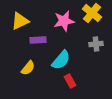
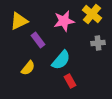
yellow cross: moved 1 px down
yellow triangle: moved 1 px left
purple rectangle: rotated 56 degrees clockwise
gray cross: moved 2 px right, 1 px up
